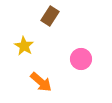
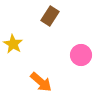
yellow star: moved 11 px left, 2 px up
pink circle: moved 4 px up
